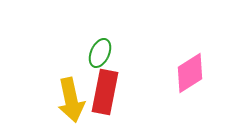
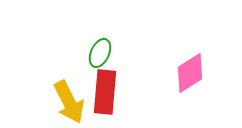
red rectangle: rotated 6 degrees counterclockwise
yellow arrow: moved 2 px left, 2 px down; rotated 15 degrees counterclockwise
